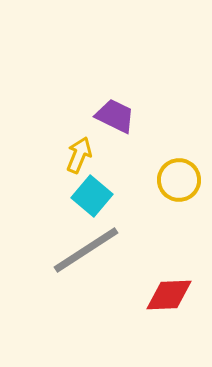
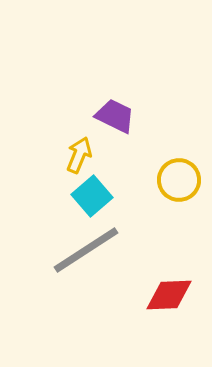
cyan square: rotated 9 degrees clockwise
